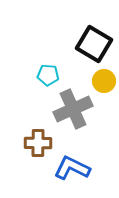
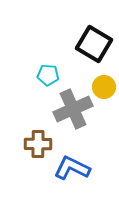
yellow circle: moved 6 px down
brown cross: moved 1 px down
